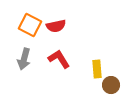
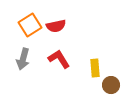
orange square: rotated 30 degrees clockwise
gray arrow: moved 1 px left
yellow rectangle: moved 2 px left, 1 px up
